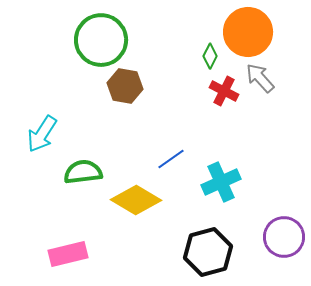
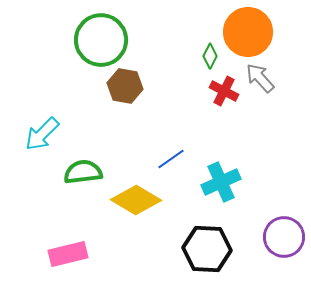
cyan arrow: rotated 12 degrees clockwise
black hexagon: moved 1 px left, 3 px up; rotated 18 degrees clockwise
